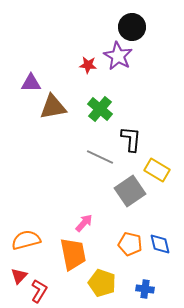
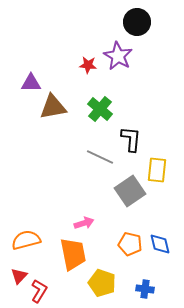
black circle: moved 5 px right, 5 px up
yellow rectangle: rotated 65 degrees clockwise
pink arrow: rotated 30 degrees clockwise
